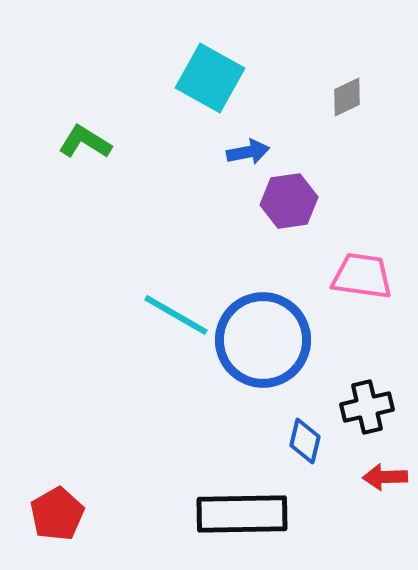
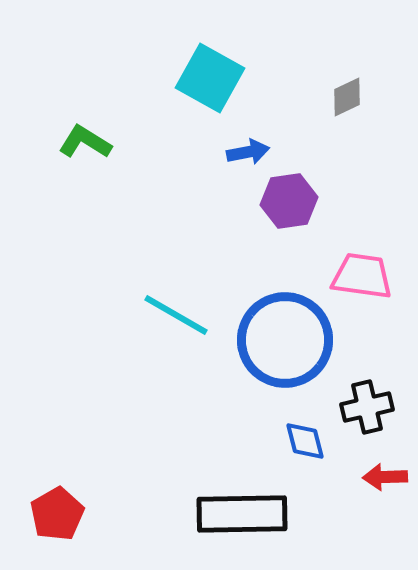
blue circle: moved 22 px right
blue diamond: rotated 27 degrees counterclockwise
